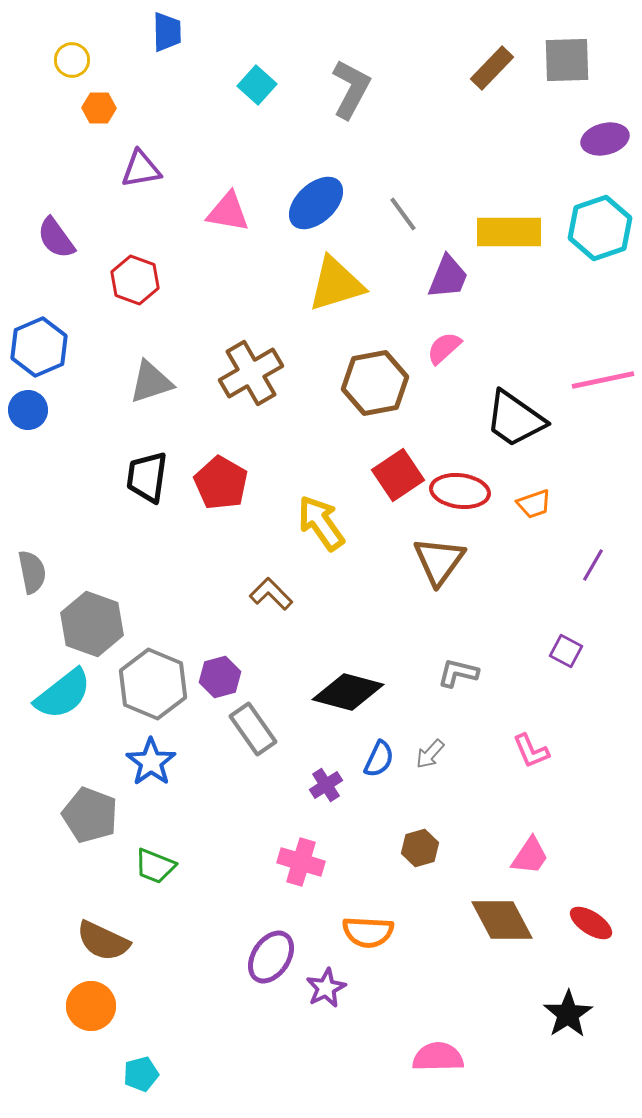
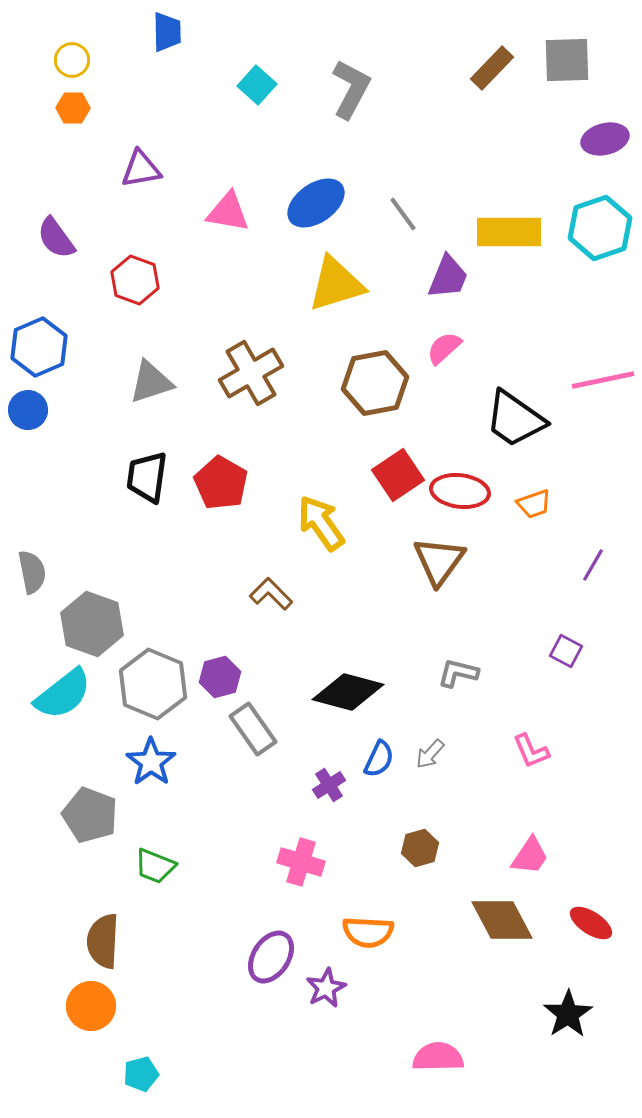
orange hexagon at (99, 108): moved 26 px left
blue ellipse at (316, 203): rotated 8 degrees clockwise
purple cross at (326, 785): moved 3 px right
brown semicircle at (103, 941): rotated 68 degrees clockwise
